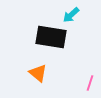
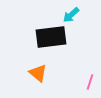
black rectangle: rotated 16 degrees counterclockwise
pink line: moved 1 px up
